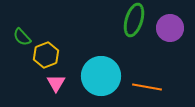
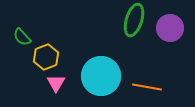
yellow hexagon: moved 2 px down
